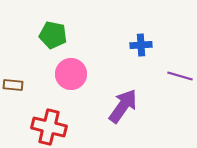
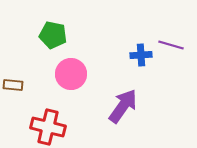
blue cross: moved 10 px down
purple line: moved 9 px left, 31 px up
red cross: moved 1 px left
